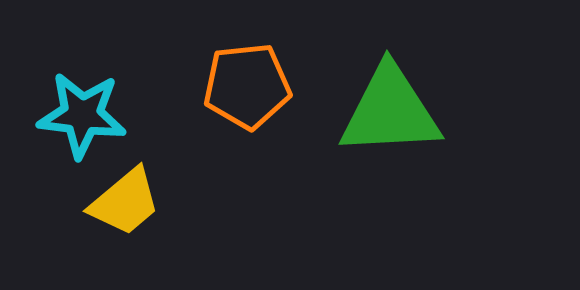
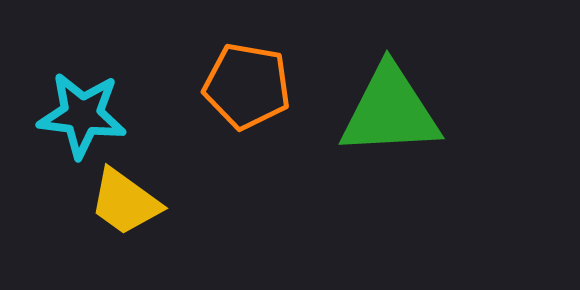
orange pentagon: rotated 16 degrees clockwise
yellow trapezoid: rotated 76 degrees clockwise
